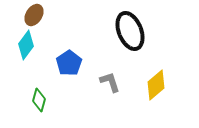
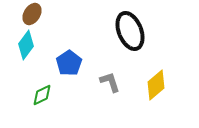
brown ellipse: moved 2 px left, 1 px up
green diamond: moved 3 px right, 5 px up; rotated 50 degrees clockwise
